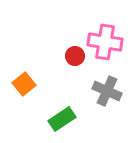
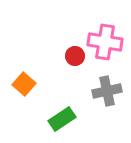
orange square: rotated 10 degrees counterclockwise
gray cross: rotated 36 degrees counterclockwise
